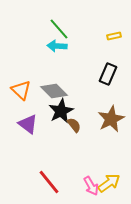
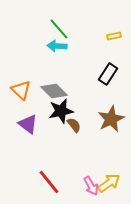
black rectangle: rotated 10 degrees clockwise
black star: rotated 15 degrees clockwise
